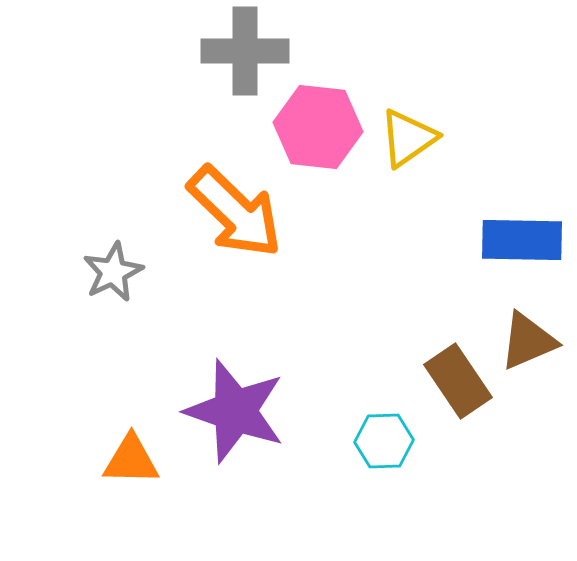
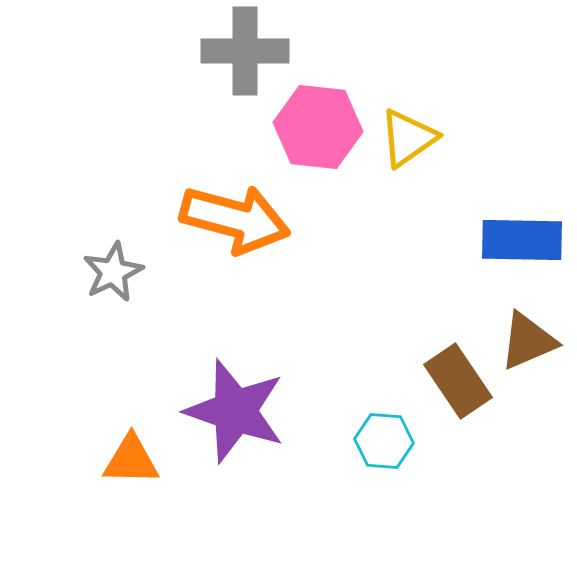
orange arrow: moved 7 px down; rotated 29 degrees counterclockwise
cyan hexagon: rotated 6 degrees clockwise
